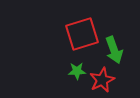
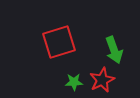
red square: moved 23 px left, 8 px down
green star: moved 3 px left, 11 px down
